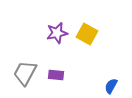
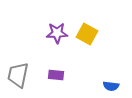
purple star: rotated 10 degrees clockwise
gray trapezoid: moved 7 px left, 2 px down; rotated 16 degrees counterclockwise
blue semicircle: rotated 112 degrees counterclockwise
